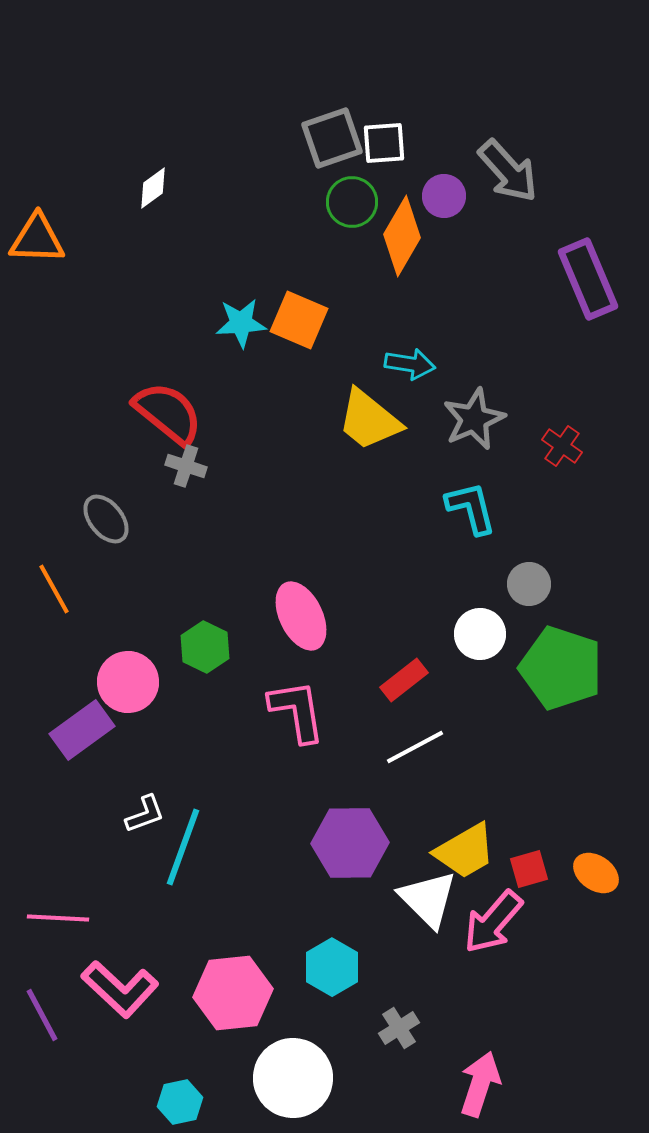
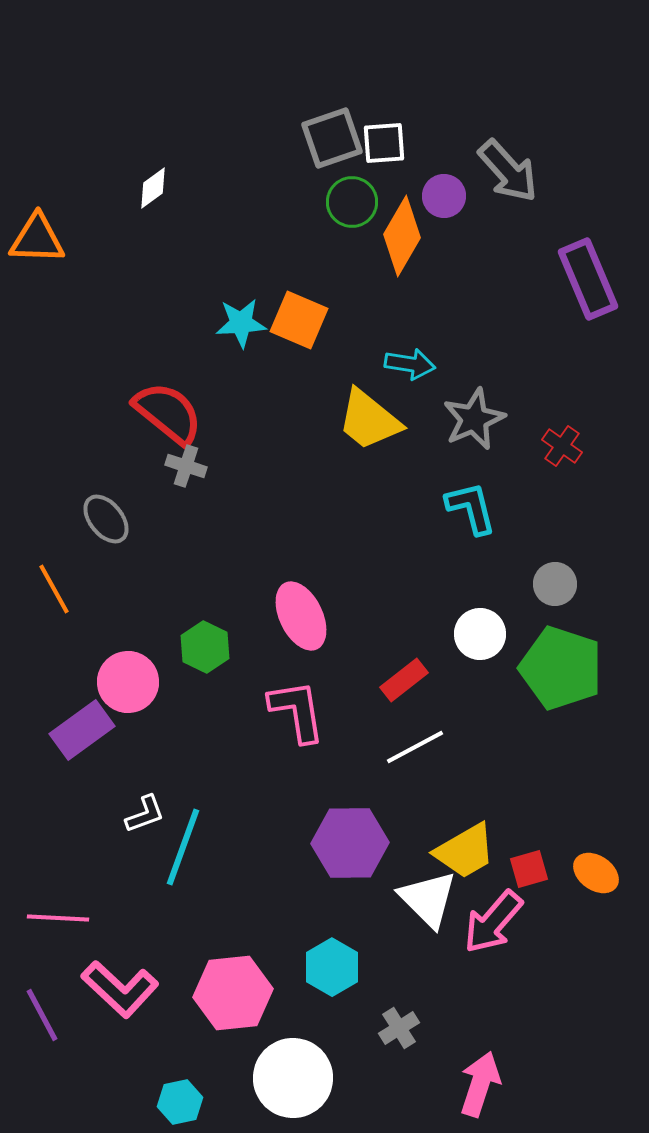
gray circle at (529, 584): moved 26 px right
